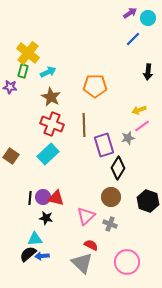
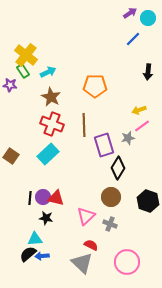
yellow cross: moved 2 px left, 2 px down
green rectangle: rotated 48 degrees counterclockwise
purple star: moved 2 px up
